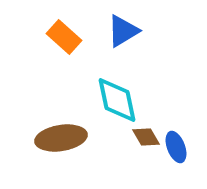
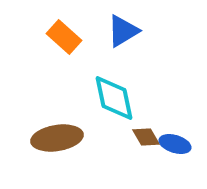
cyan diamond: moved 3 px left, 2 px up
brown ellipse: moved 4 px left
blue ellipse: moved 1 px left, 3 px up; rotated 52 degrees counterclockwise
